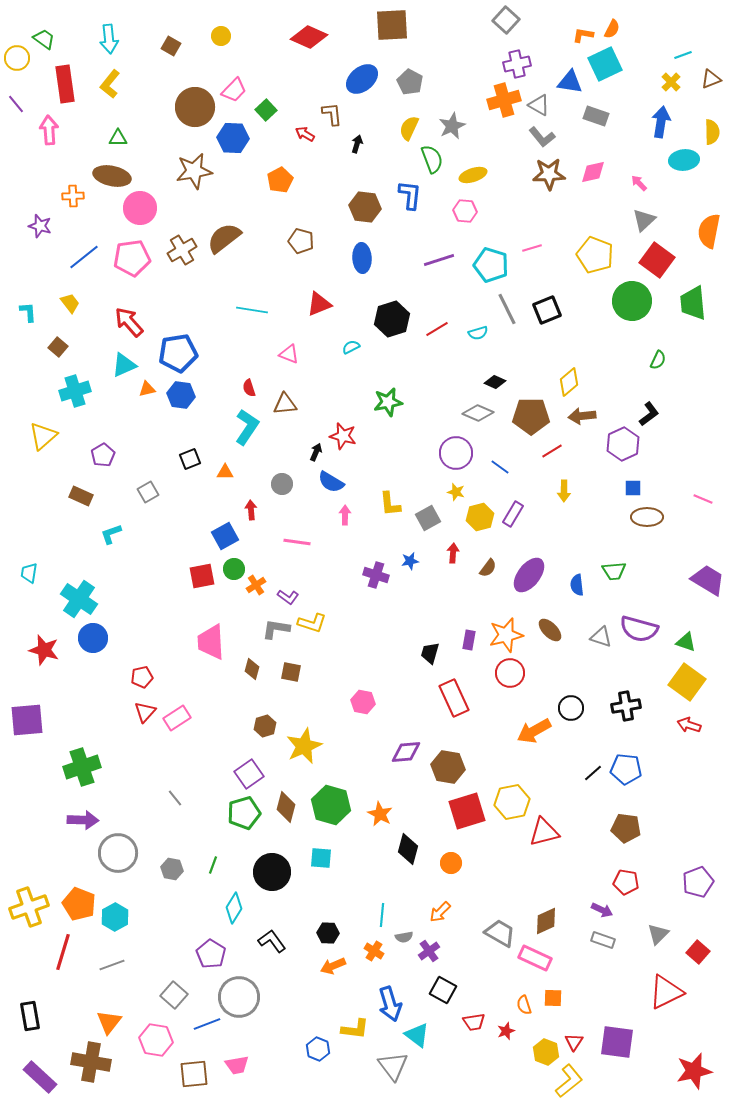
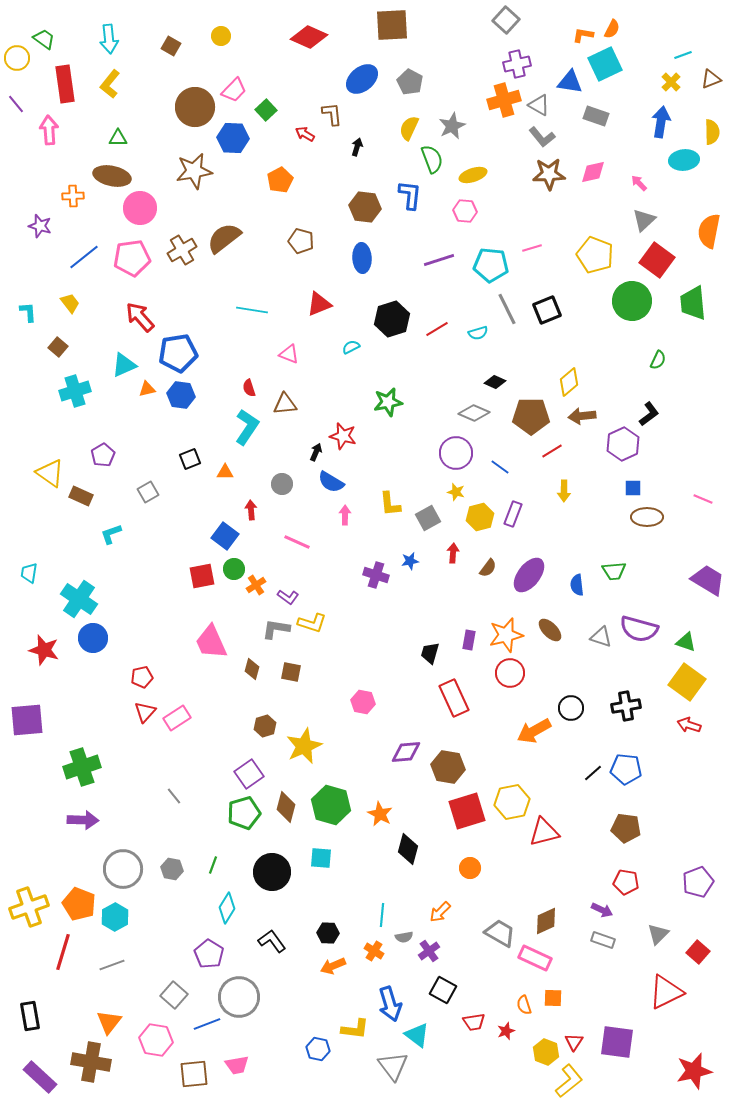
black arrow at (357, 144): moved 3 px down
cyan pentagon at (491, 265): rotated 12 degrees counterclockwise
red arrow at (129, 322): moved 11 px right, 5 px up
gray diamond at (478, 413): moved 4 px left
yellow triangle at (43, 436): moved 7 px right, 37 px down; rotated 44 degrees counterclockwise
purple rectangle at (513, 514): rotated 10 degrees counterclockwise
blue square at (225, 536): rotated 24 degrees counterclockwise
pink line at (297, 542): rotated 16 degrees clockwise
pink trapezoid at (211, 642): rotated 21 degrees counterclockwise
gray line at (175, 798): moved 1 px left, 2 px up
gray circle at (118, 853): moved 5 px right, 16 px down
orange circle at (451, 863): moved 19 px right, 5 px down
cyan diamond at (234, 908): moved 7 px left
purple pentagon at (211, 954): moved 2 px left
blue hexagon at (318, 1049): rotated 10 degrees counterclockwise
